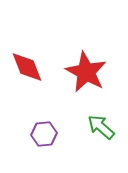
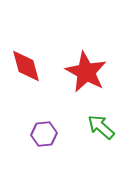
red diamond: moved 1 px left, 1 px up; rotated 6 degrees clockwise
